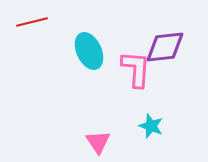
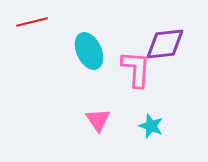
purple diamond: moved 3 px up
pink triangle: moved 22 px up
